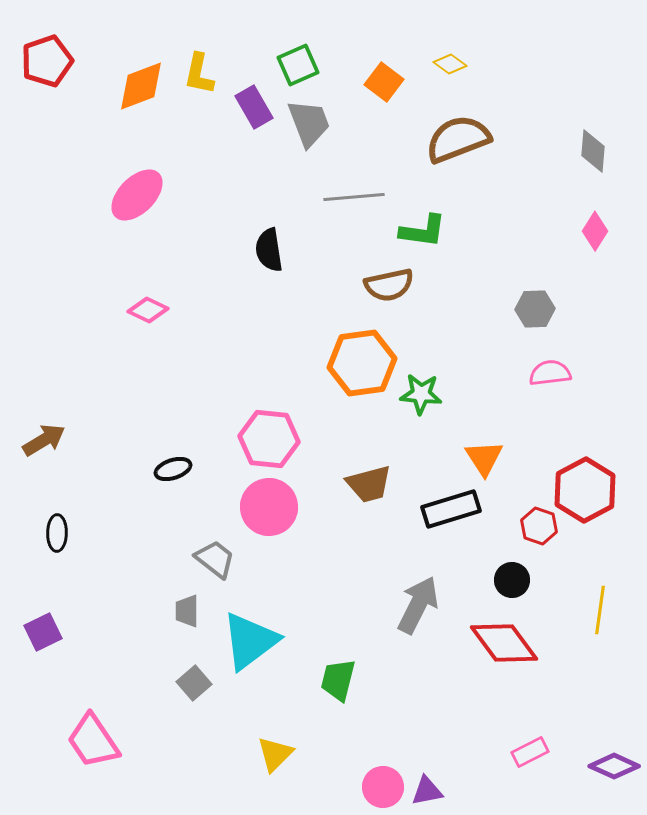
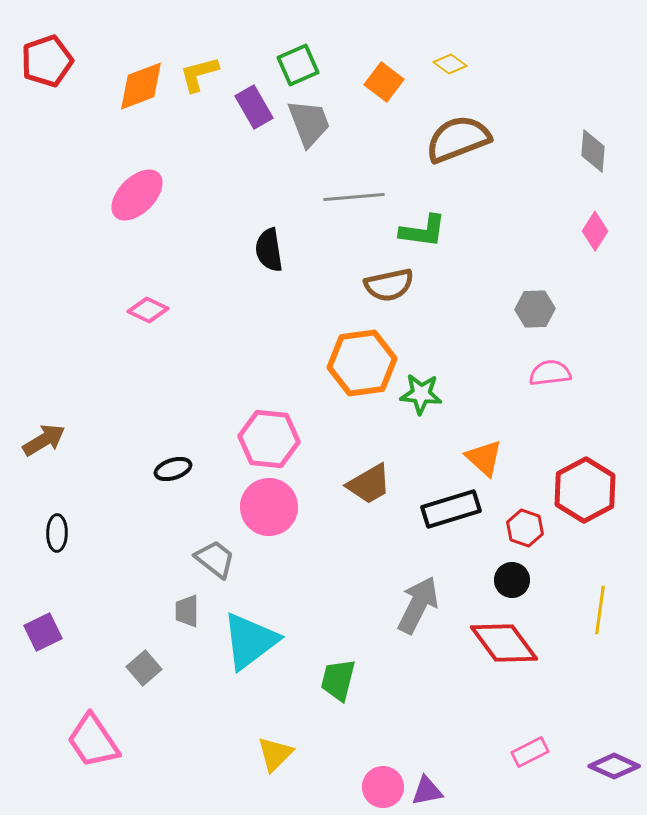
yellow L-shape at (199, 74): rotated 63 degrees clockwise
orange triangle at (484, 458): rotated 15 degrees counterclockwise
brown trapezoid at (369, 484): rotated 15 degrees counterclockwise
red hexagon at (539, 526): moved 14 px left, 2 px down
gray square at (194, 683): moved 50 px left, 15 px up
